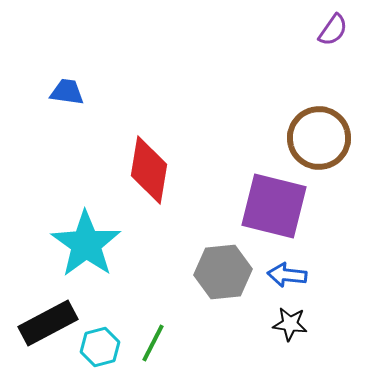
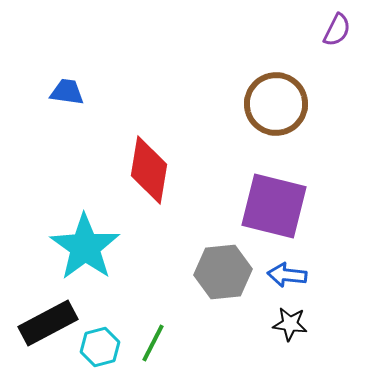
purple semicircle: moved 4 px right; rotated 8 degrees counterclockwise
brown circle: moved 43 px left, 34 px up
cyan star: moved 1 px left, 3 px down
